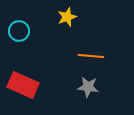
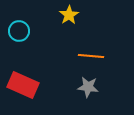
yellow star: moved 2 px right, 2 px up; rotated 12 degrees counterclockwise
